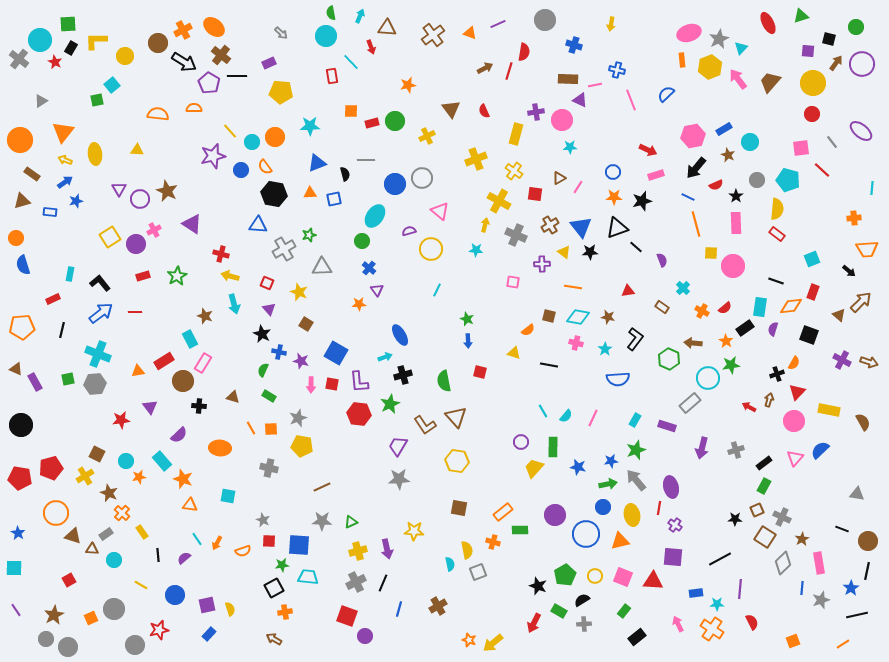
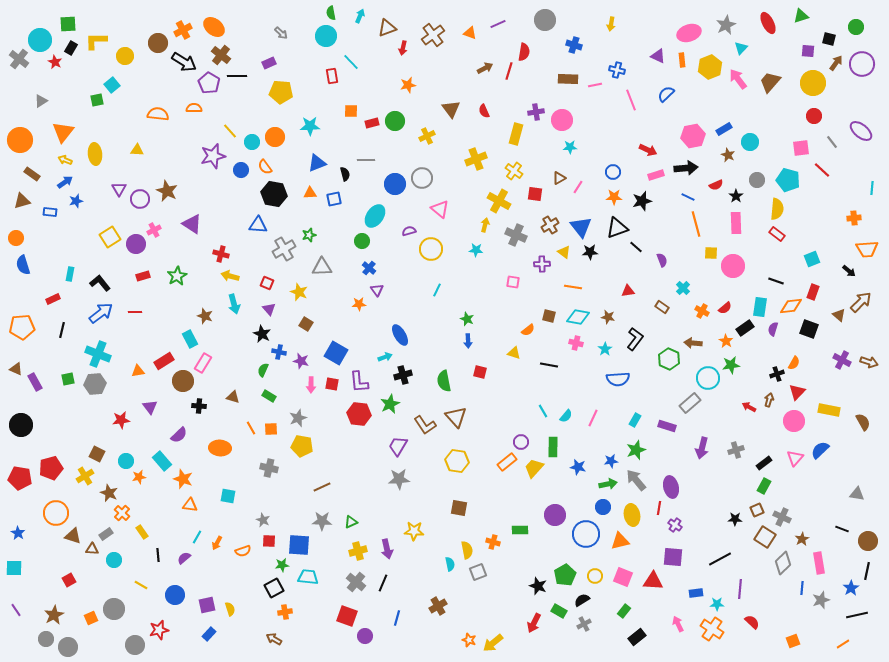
brown triangle at (387, 28): rotated 24 degrees counterclockwise
gray star at (719, 39): moved 7 px right, 14 px up
red arrow at (371, 47): moved 32 px right, 1 px down; rotated 32 degrees clockwise
purple triangle at (580, 100): moved 78 px right, 44 px up
red circle at (812, 114): moved 2 px right, 2 px down
black arrow at (696, 168): moved 10 px left; rotated 135 degrees counterclockwise
pink triangle at (440, 211): moved 2 px up
black square at (809, 335): moved 6 px up
orange rectangle at (503, 512): moved 4 px right, 50 px up
cyan line at (197, 539): moved 2 px up; rotated 64 degrees clockwise
gray cross at (356, 582): rotated 24 degrees counterclockwise
blue line at (399, 609): moved 2 px left, 9 px down
red semicircle at (752, 622): rotated 21 degrees counterclockwise
gray cross at (584, 624): rotated 24 degrees counterclockwise
